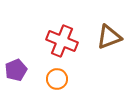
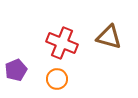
brown triangle: rotated 36 degrees clockwise
red cross: moved 2 px down
